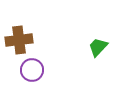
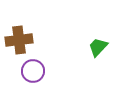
purple circle: moved 1 px right, 1 px down
